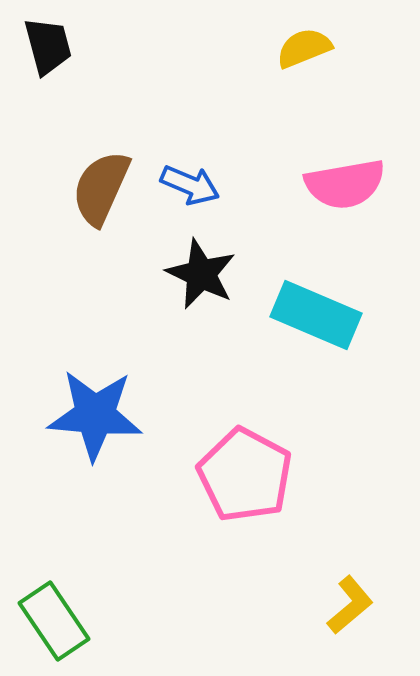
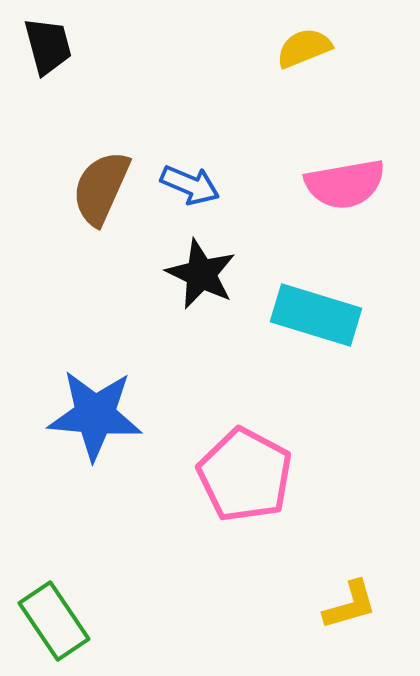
cyan rectangle: rotated 6 degrees counterclockwise
yellow L-shape: rotated 24 degrees clockwise
